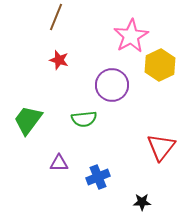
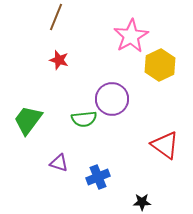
purple circle: moved 14 px down
red triangle: moved 4 px right, 2 px up; rotated 32 degrees counterclockwise
purple triangle: rotated 18 degrees clockwise
